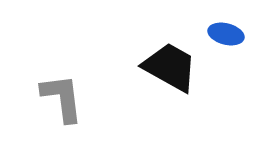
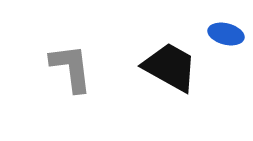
gray L-shape: moved 9 px right, 30 px up
